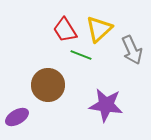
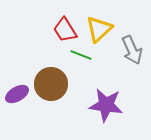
brown circle: moved 3 px right, 1 px up
purple ellipse: moved 23 px up
